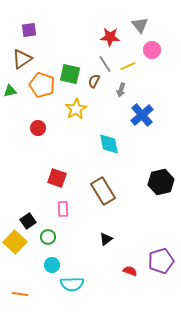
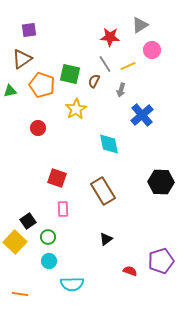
gray triangle: rotated 36 degrees clockwise
black hexagon: rotated 15 degrees clockwise
cyan circle: moved 3 px left, 4 px up
